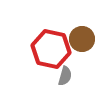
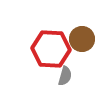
red hexagon: rotated 9 degrees counterclockwise
